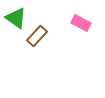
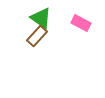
green triangle: moved 25 px right
